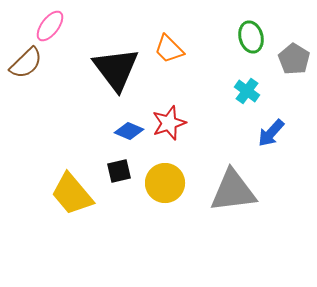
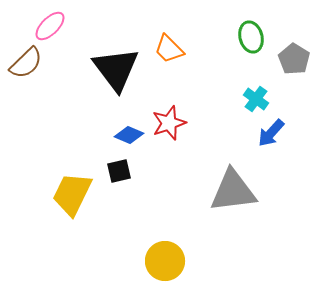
pink ellipse: rotated 8 degrees clockwise
cyan cross: moved 9 px right, 8 px down
blue diamond: moved 4 px down
yellow circle: moved 78 px down
yellow trapezoid: rotated 66 degrees clockwise
